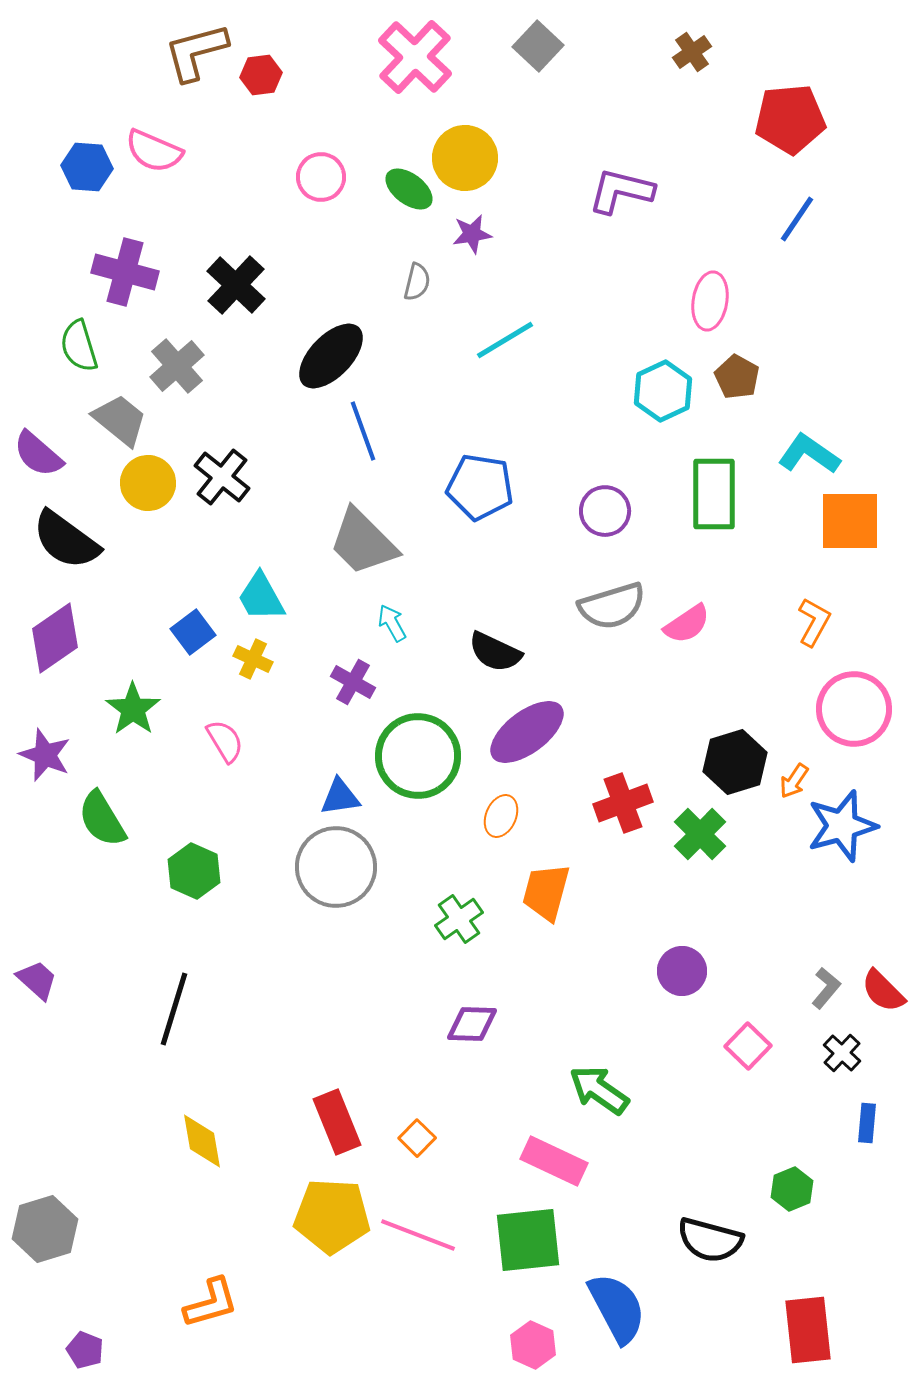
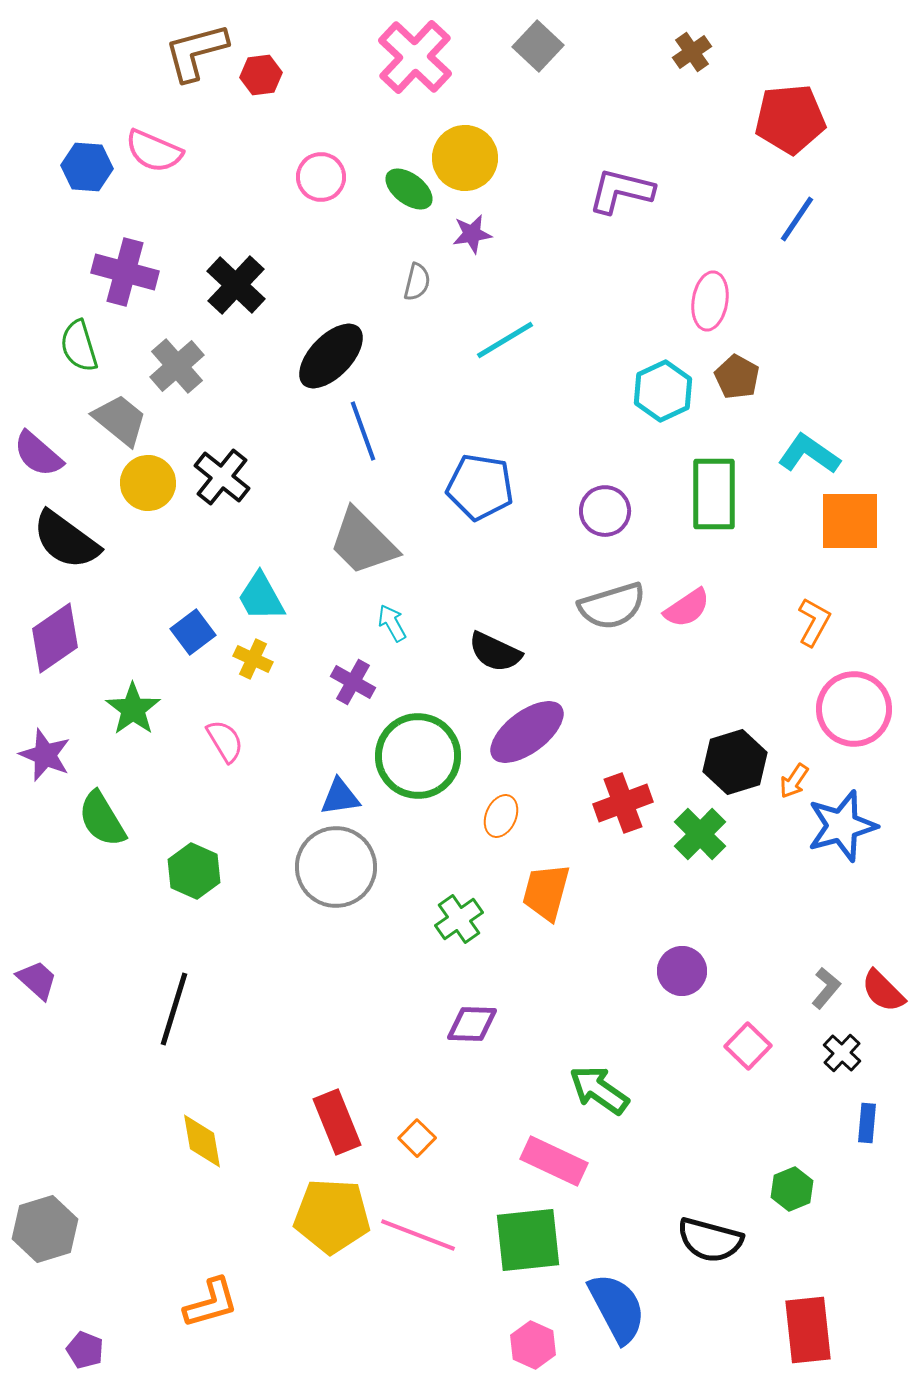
pink semicircle at (687, 624): moved 16 px up
